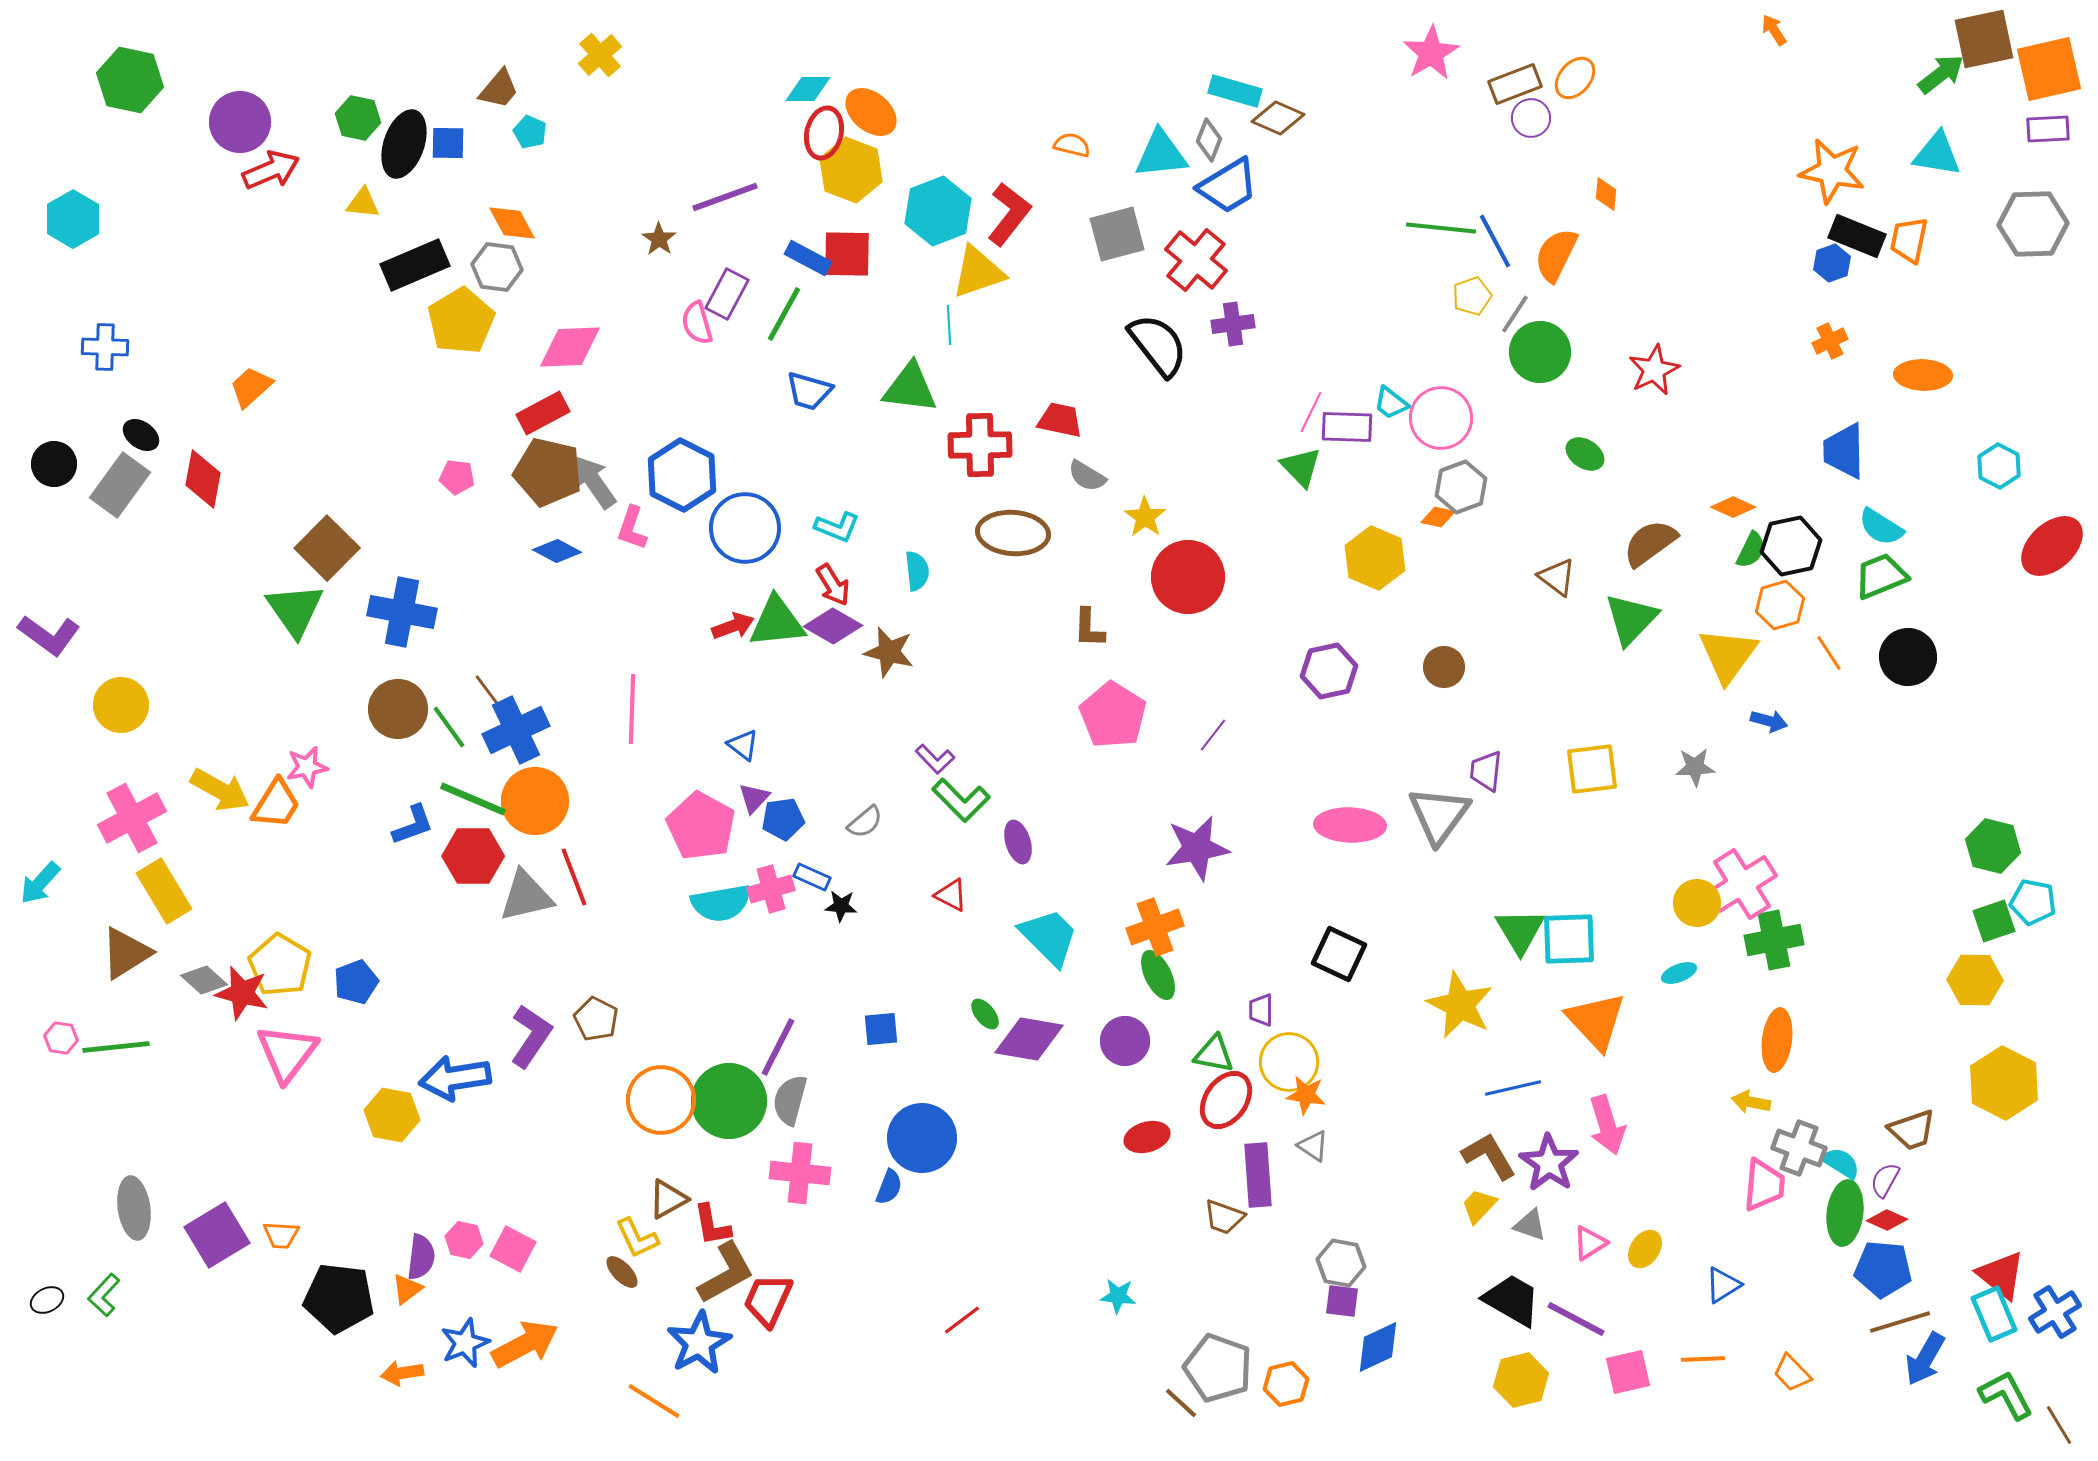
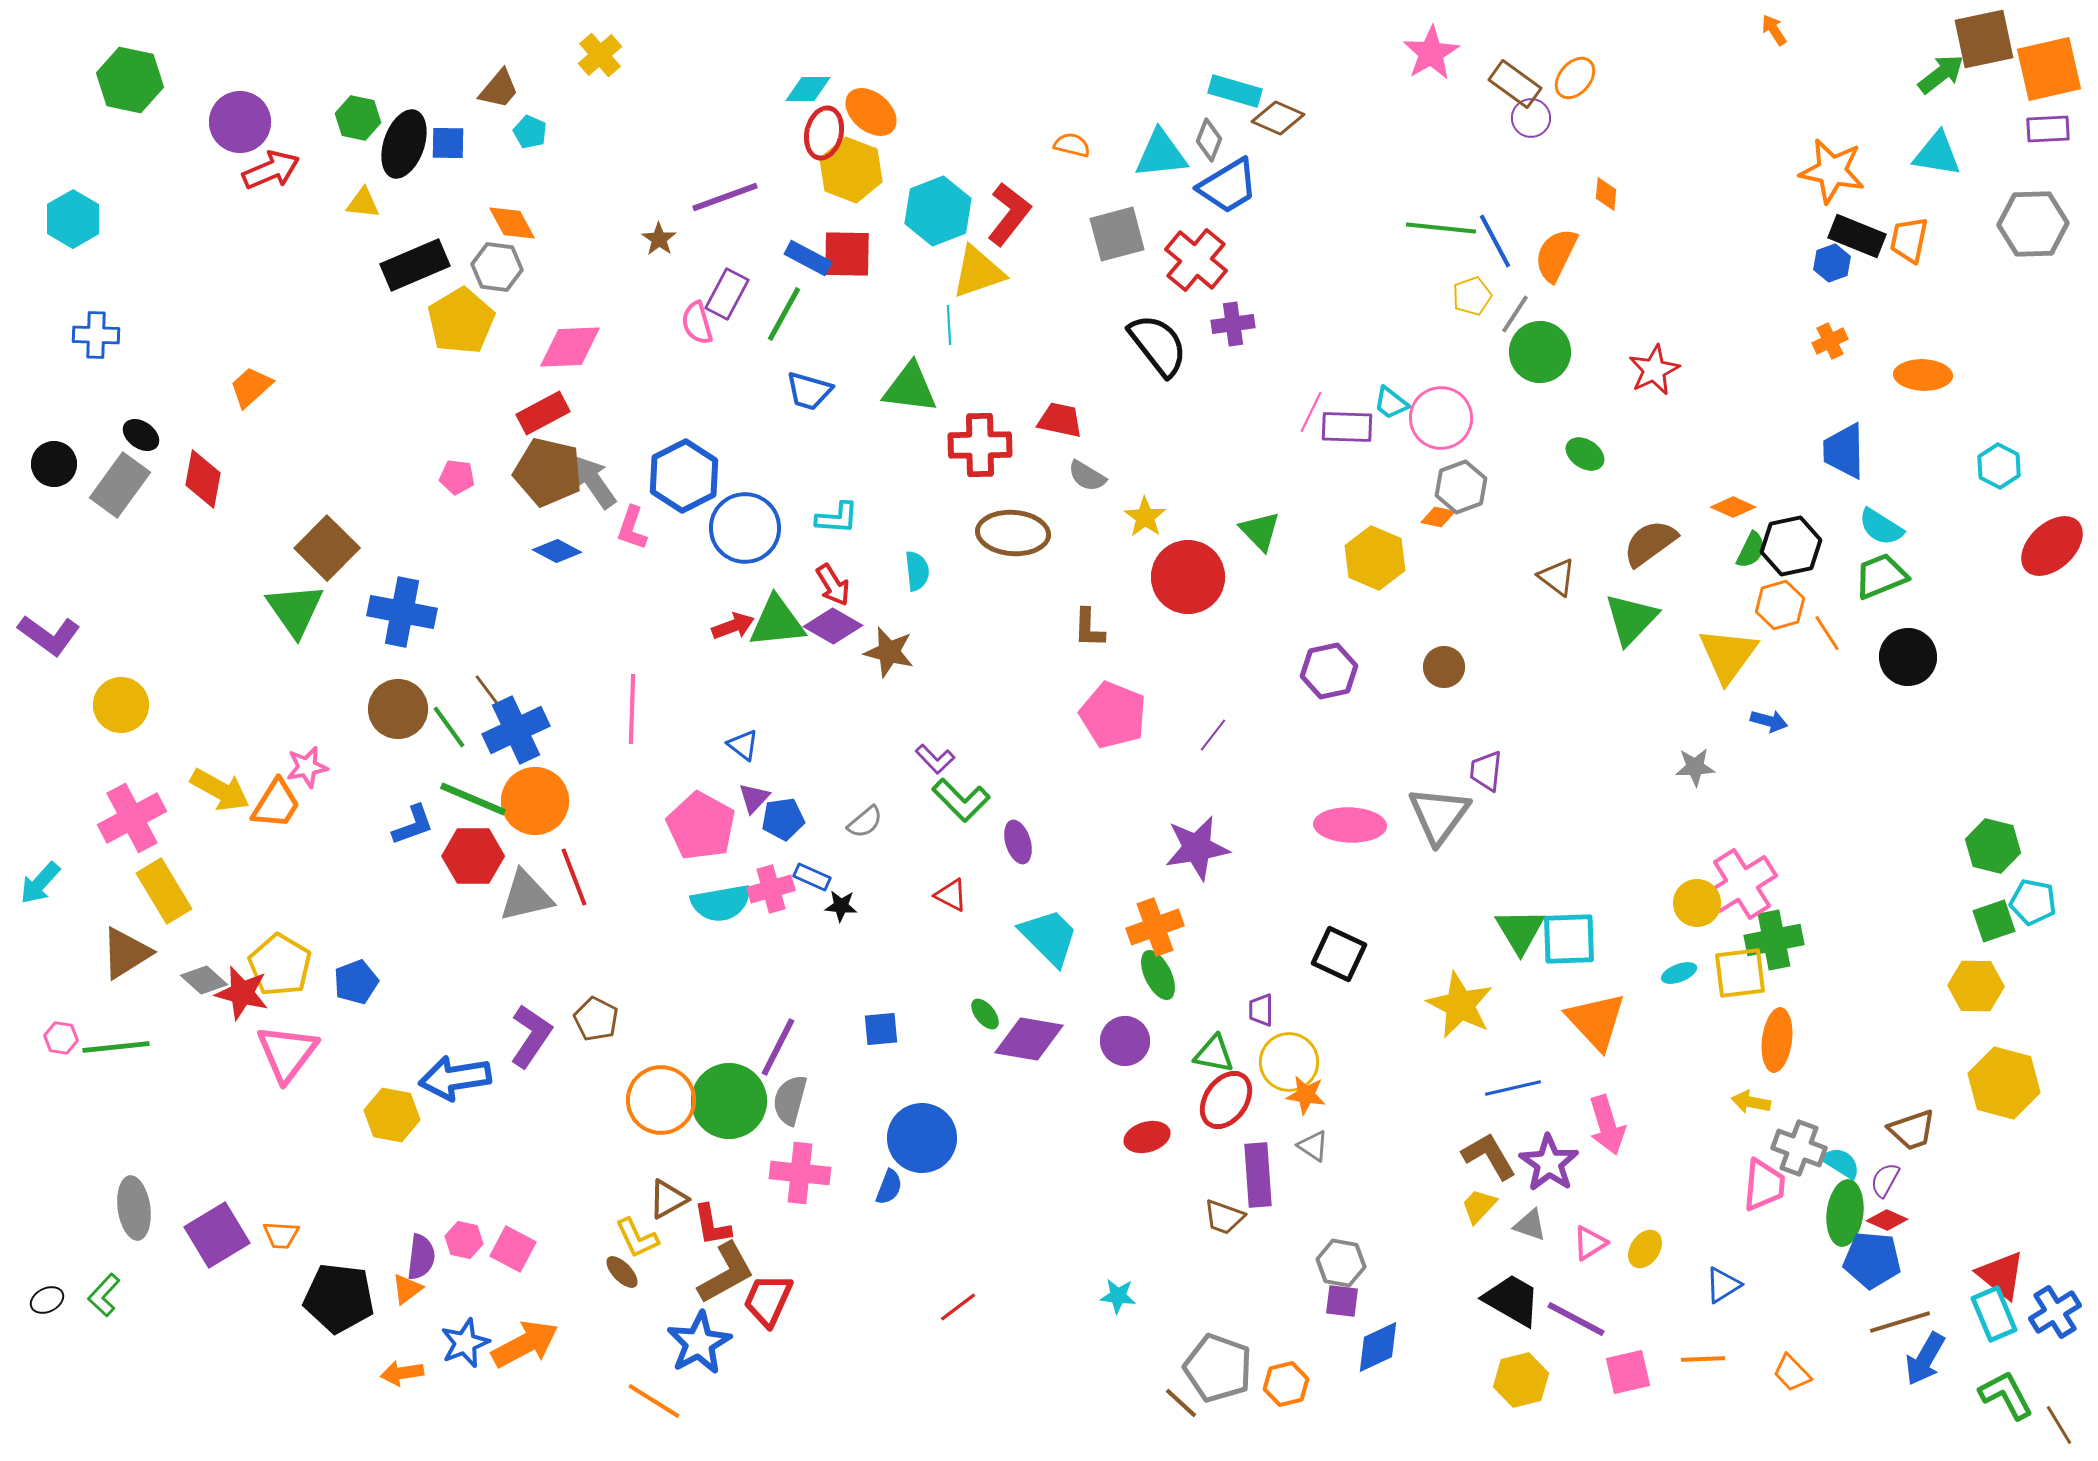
brown rectangle at (1515, 84): rotated 57 degrees clockwise
blue cross at (105, 347): moved 9 px left, 12 px up
green triangle at (1301, 467): moved 41 px left, 64 px down
blue hexagon at (682, 475): moved 2 px right, 1 px down; rotated 6 degrees clockwise
cyan L-shape at (837, 527): moved 9 px up; rotated 18 degrees counterclockwise
orange line at (1829, 653): moved 2 px left, 20 px up
pink pentagon at (1113, 715): rotated 10 degrees counterclockwise
yellow square at (1592, 769): moved 148 px right, 204 px down
yellow hexagon at (1975, 980): moved 1 px right, 6 px down
yellow hexagon at (2004, 1083): rotated 12 degrees counterclockwise
blue pentagon at (1883, 1269): moved 11 px left, 9 px up
red line at (962, 1320): moved 4 px left, 13 px up
